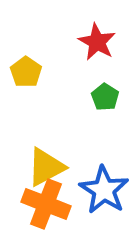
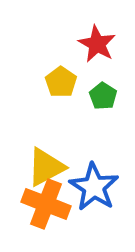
red star: moved 2 px down
yellow pentagon: moved 35 px right, 10 px down
green pentagon: moved 2 px left, 1 px up
blue star: moved 10 px left, 3 px up
